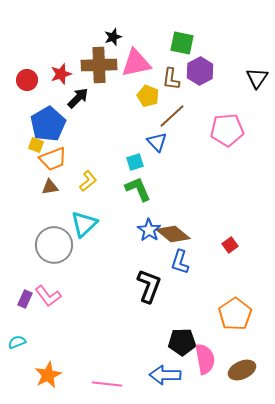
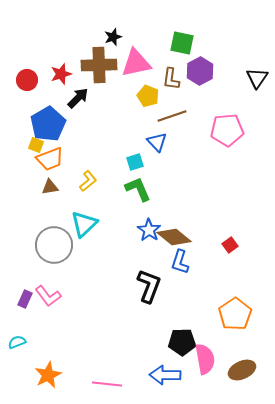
brown line: rotated 24 degrees clockwise
orange trapezoid: moved 3 px left
brown diamond: moved 1 px right, 3 px down
